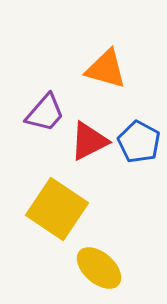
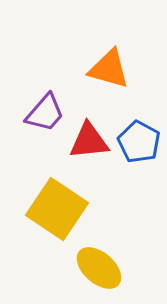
orange triangle: moved 3 px right
red triangle: rotated 21 degrees clockwise
